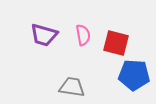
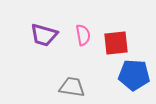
red square: rotated 20 degrees counterclockwise
